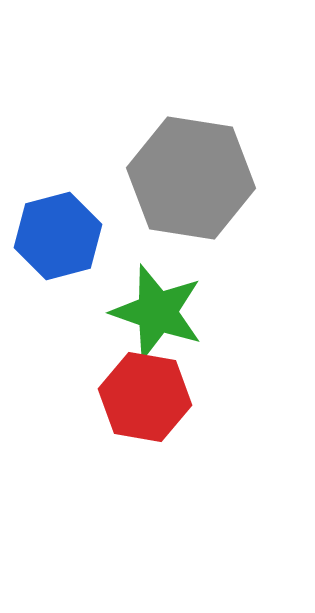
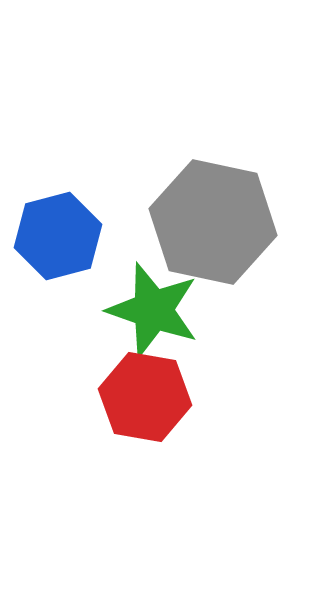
gray hexagon: moved 22 px right, 44 px down; rotated 3 degrees clockwise
green star: moved 4 px left, 2 px up
